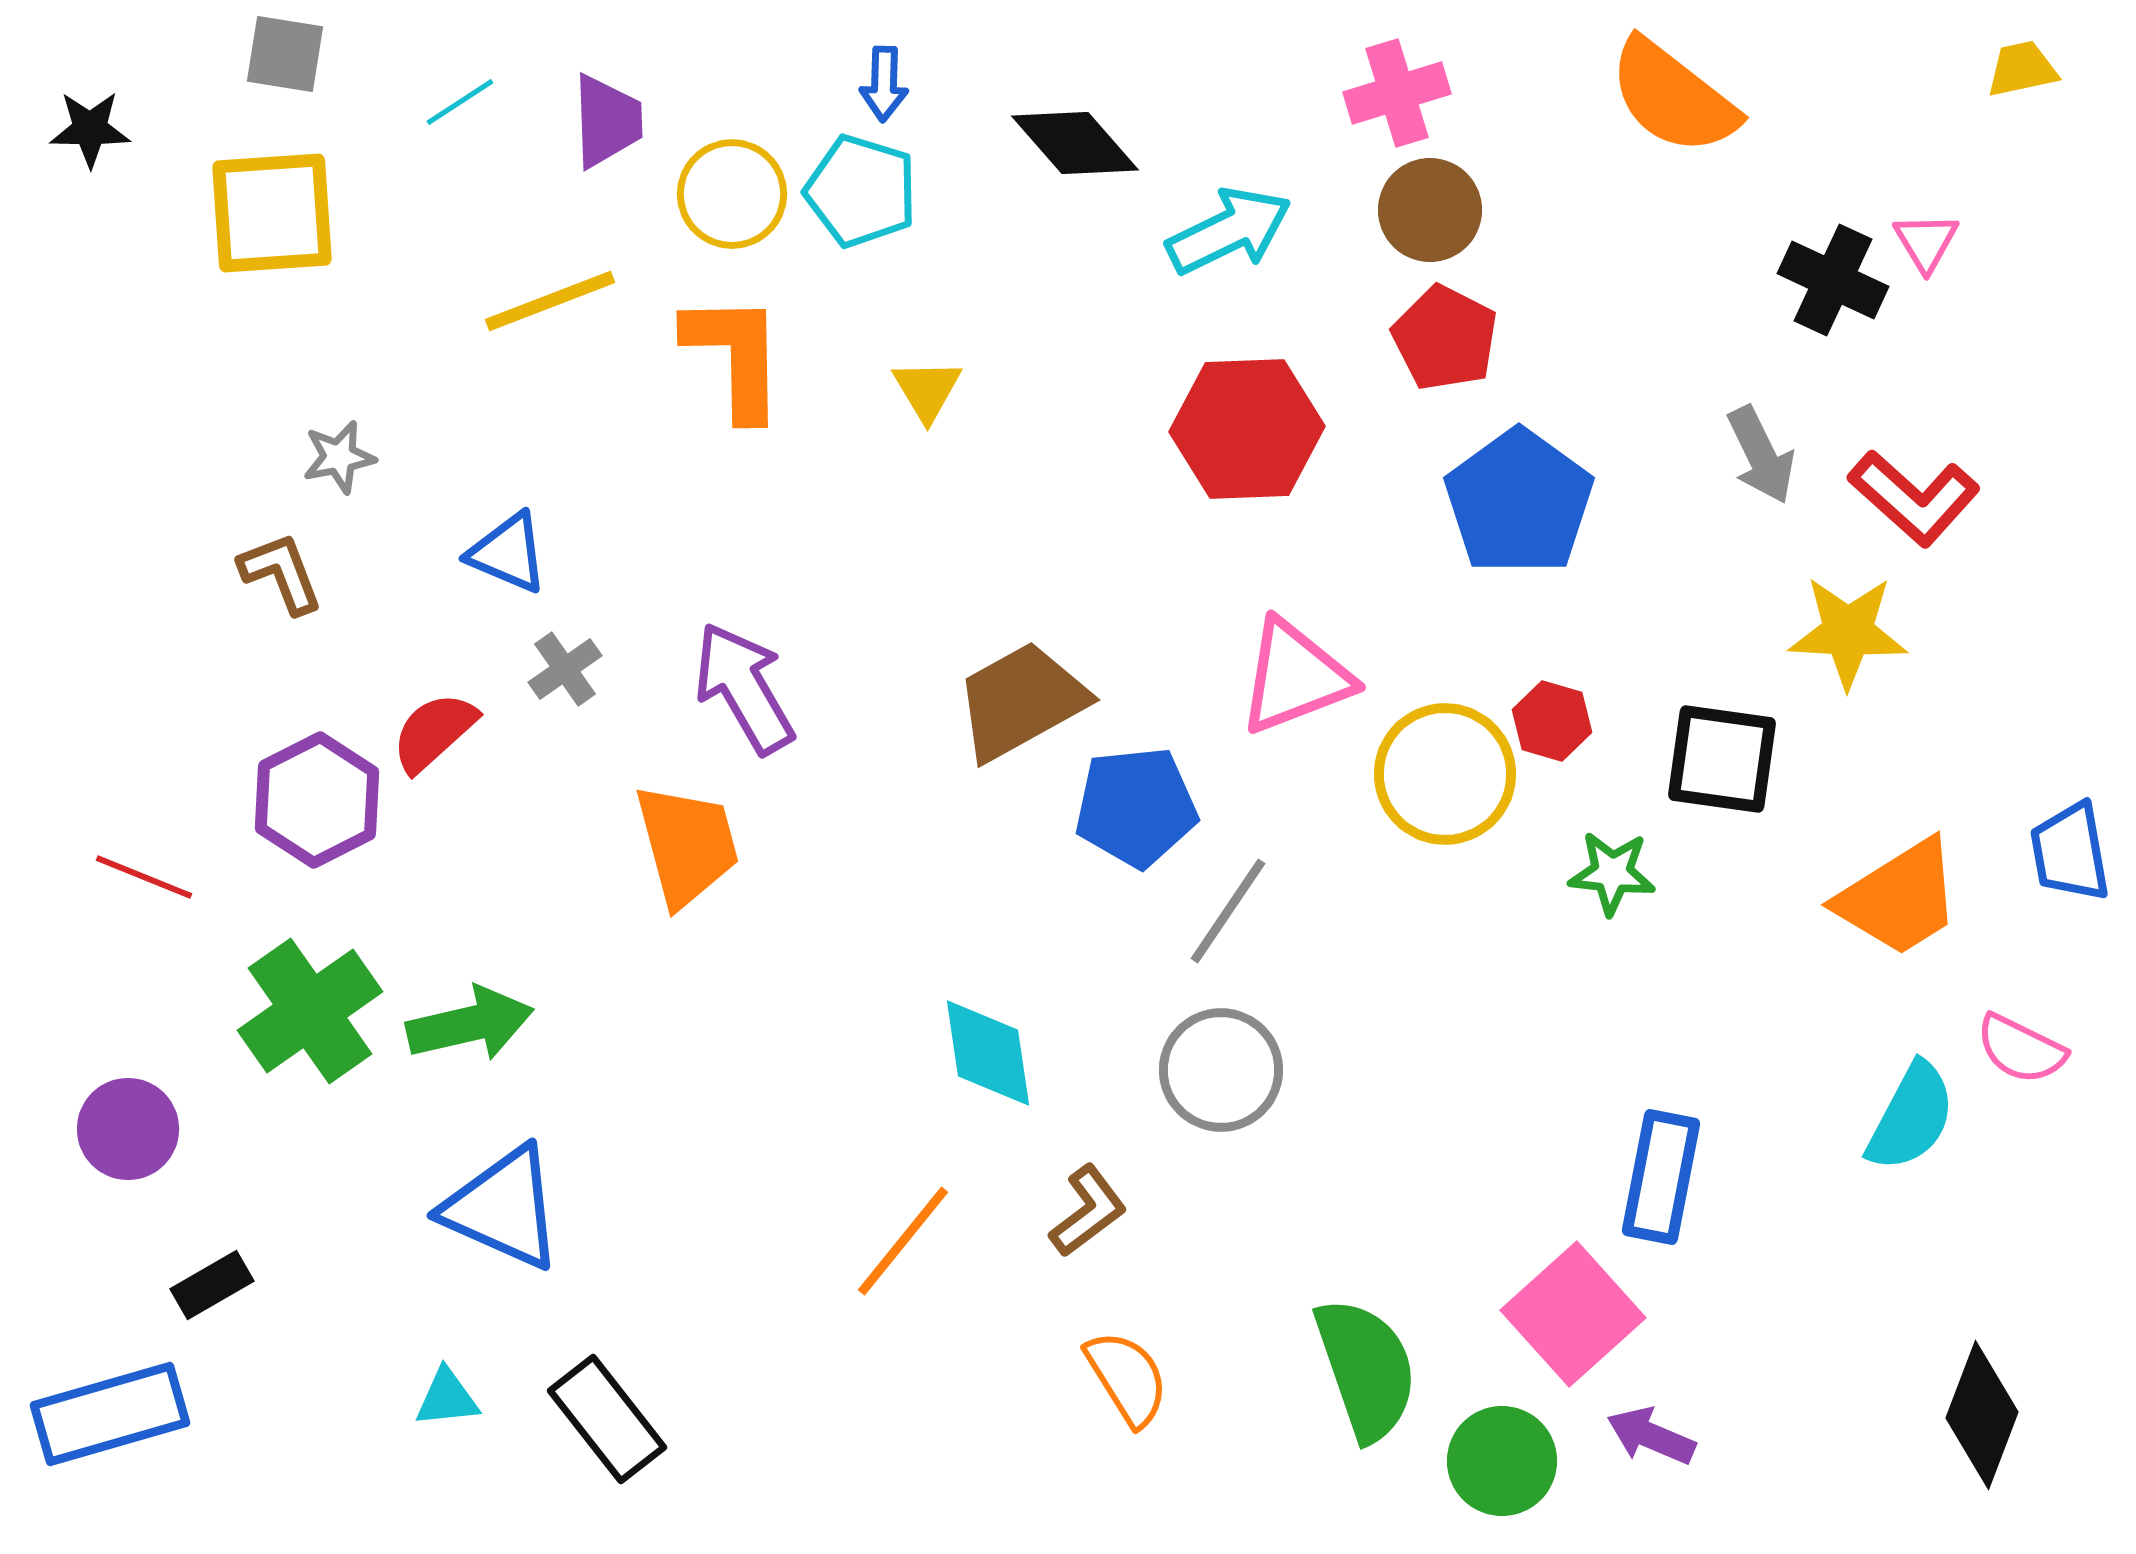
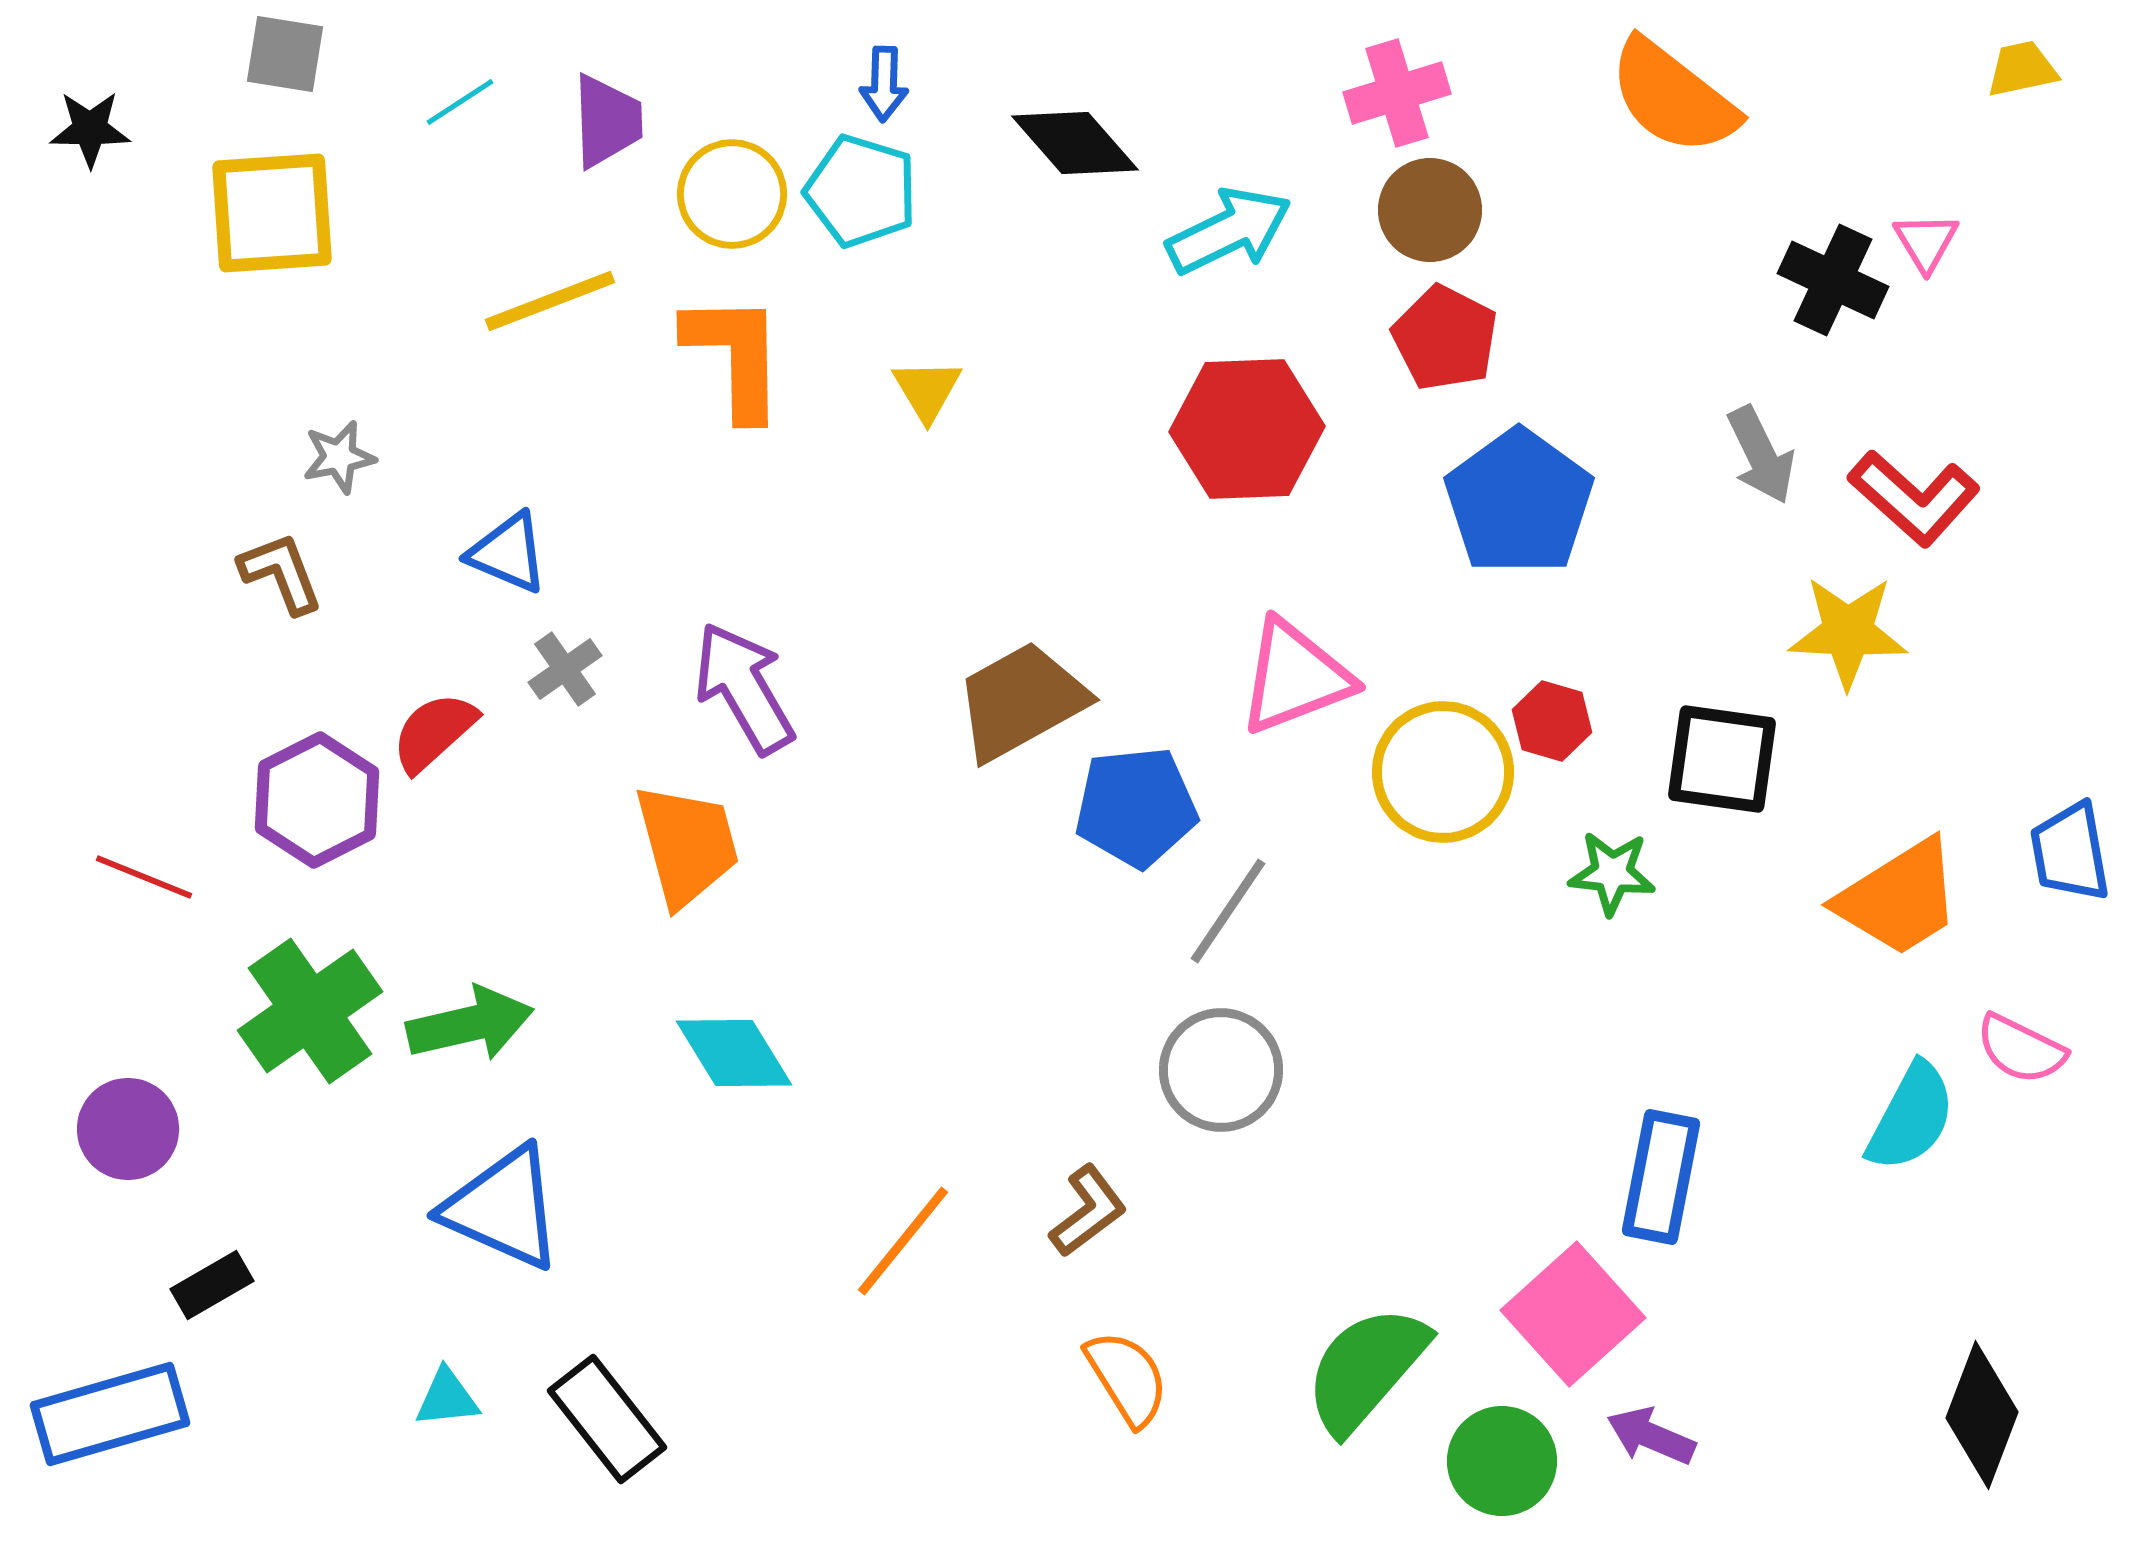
yellow circle at (1445, 774): moved 2 px left, 2 px up
cyan diamond at (988, 1053): moved 254 px left; rotated 23 degrees counterclockwise
green semicircle at (1366, 1369): rotated 120 degrees counterclockwise
